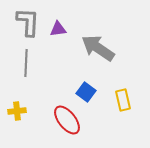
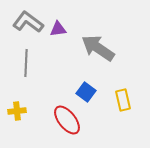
gray L-shape: rotated 56 degrees counterclockwise
